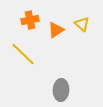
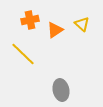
orange triangle: moved 1 px left
gray ellipse: rotated 15 degrees counterclockwise
